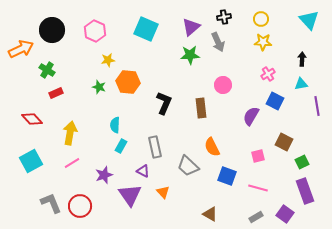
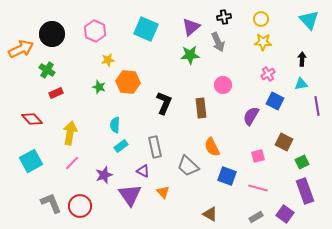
black circle at (52, 30): moved 4 px down
cyan rectangle at (121, 146): rotated 24 degrees clockwise
pink line at (72, 163): rotated 14 degrees counterclockwise
